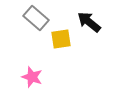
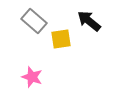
gray rectangle: moved 2 px left, 3 px down
black arrow: moved 1 px up
